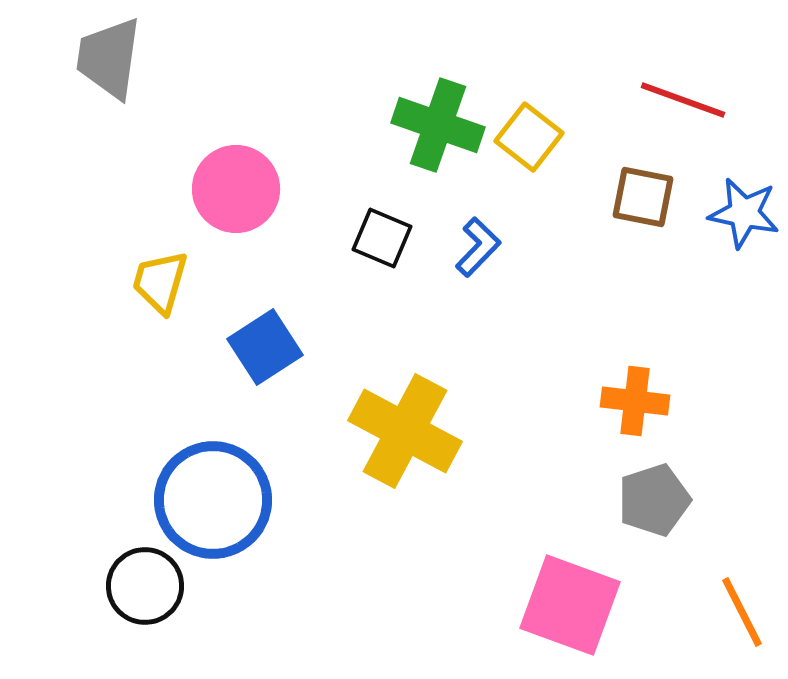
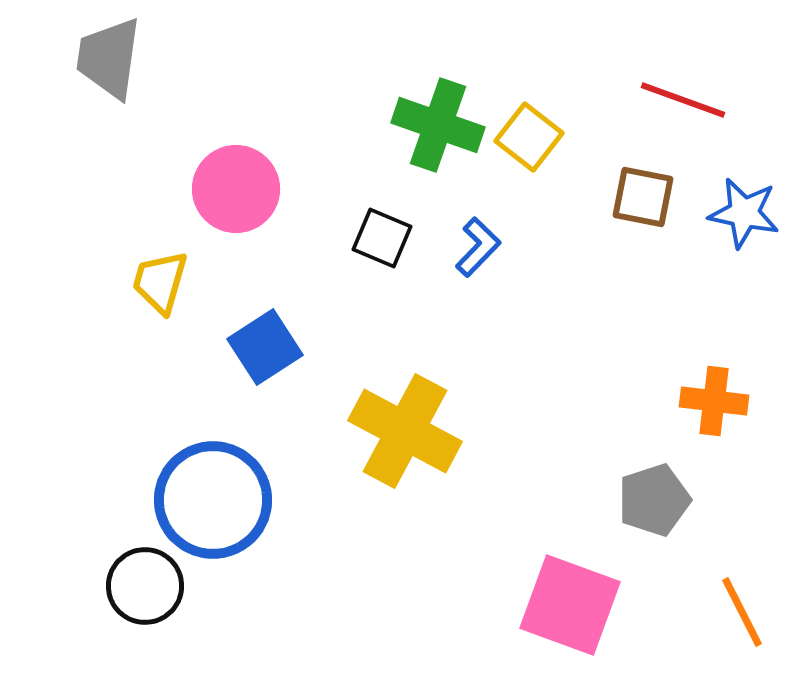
orange cross: moved 79 px right
